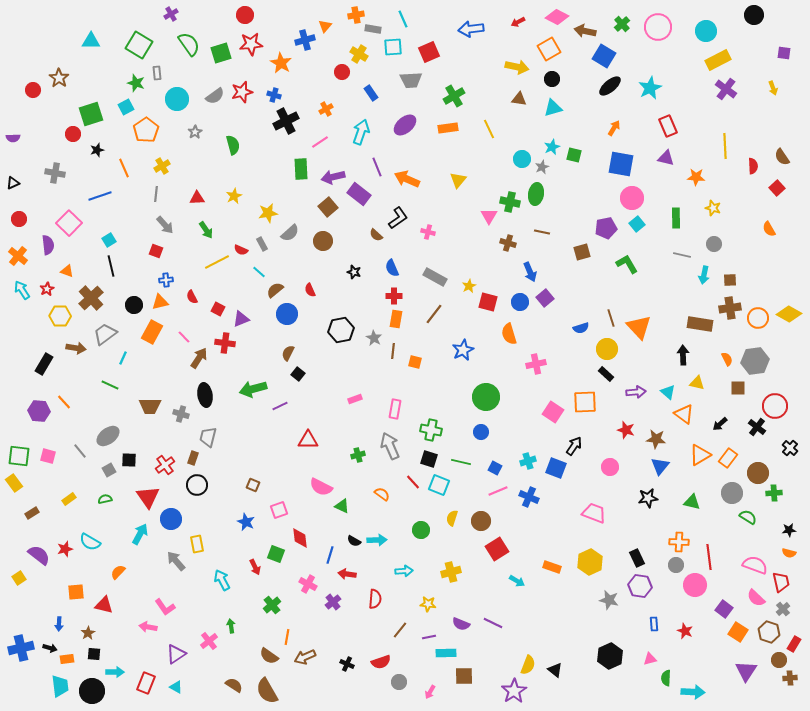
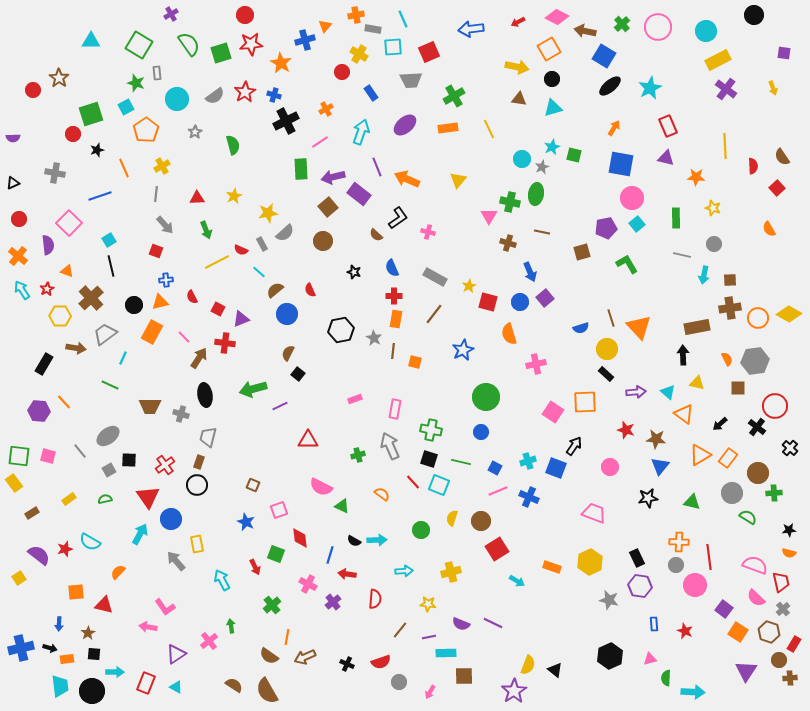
red star at (242, 92): moved 3 px right; rotated 15 degrees counterclockwise
green arrow at (206, 230): rotated 12 degrees clockwise
gray semicircle at (290, 233): moved 5 px left
brown rectangle at (700, 324): moved 3 px left, 3 px down; rotated 20 degrees counterclockwise
brown rectangle at (193, 458): moved 6 px right, 4 px down
